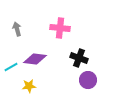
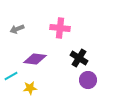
gray arrow: rotated 96 degrees counterclockwise
black cross: rotated 12 degrees clockwise
cyan line: moved 9 px down
yellow star: moved 1 px right, 2 px down
